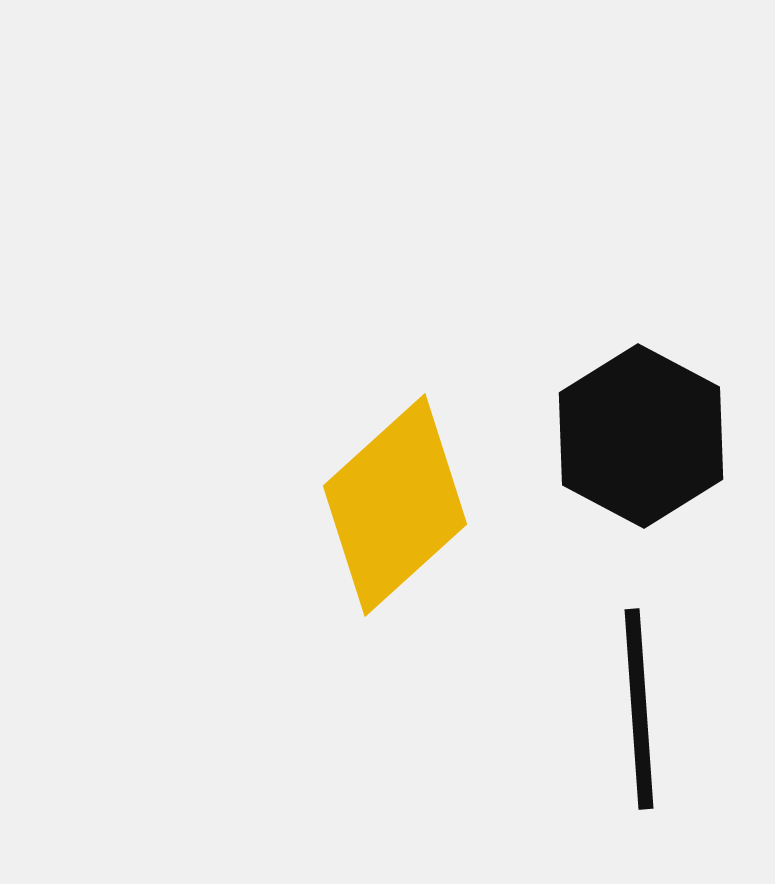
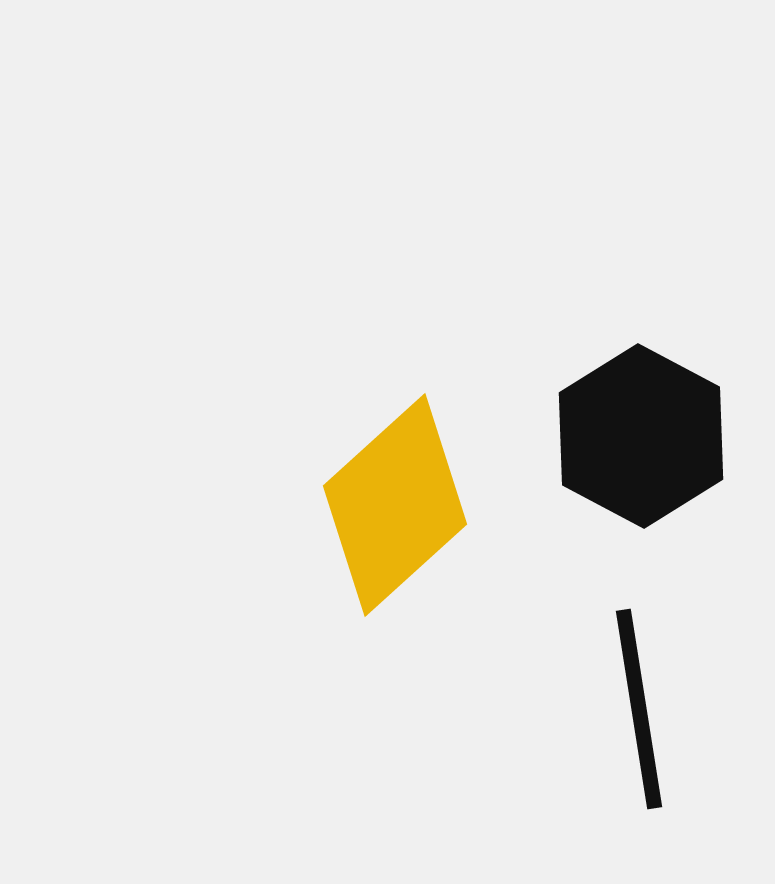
black line: rotated 5 degrees counterclockwise
